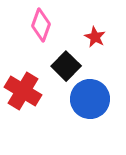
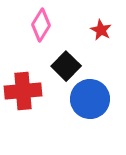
pink diamond: rotated 12 degrees clockwise
red star: moved 6 px right, 7 px up
red cross: rotated 36 degrees counterclockwise
